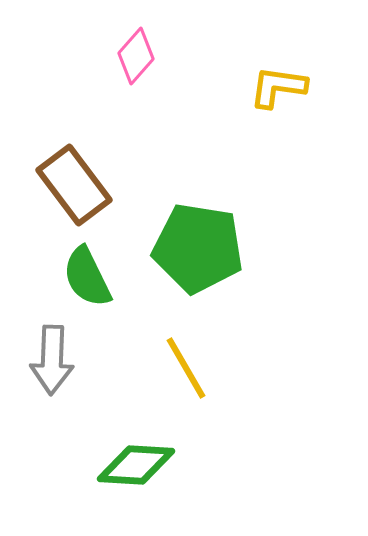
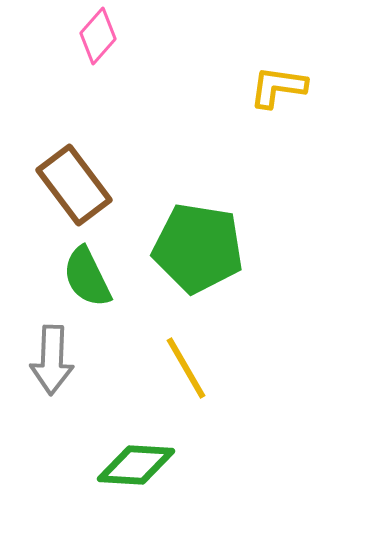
pink diamond: moved 38 px left, 20 px up
